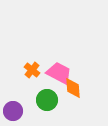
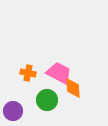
orange cross: moved 4 px left, 3 px down; rotated 28 degrees counterclockwise
